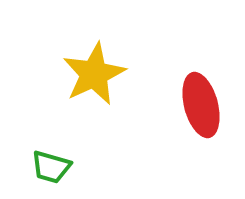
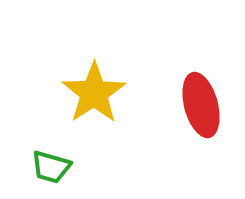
yellow star: moved 19 px down; rotated 8 degrees counterclockwise
